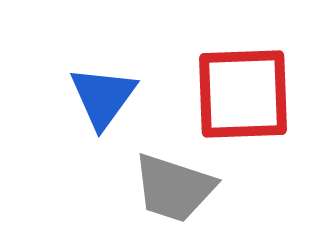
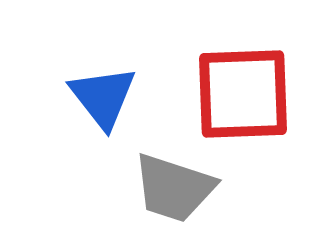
blue triangle: rotated 14 degrees counterclockwise
